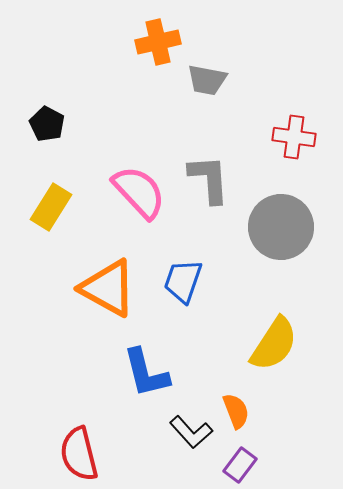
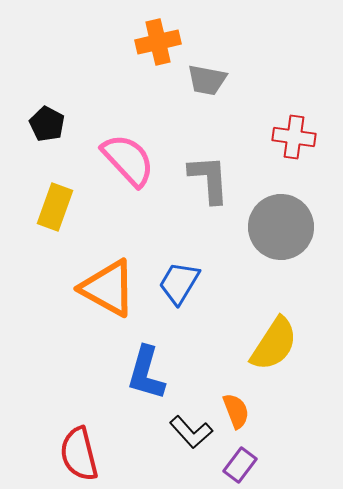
pink semicircle: moved 11 px left, 32 px up
yellow rectangle: moved 4 px right; rotated 12 degrees counterclockwise
blue trapezoid: moved 4 px left, 2 px down; rotated 12 degrees clockwise
blue L-shape: rotated 30 degrees clockwise
